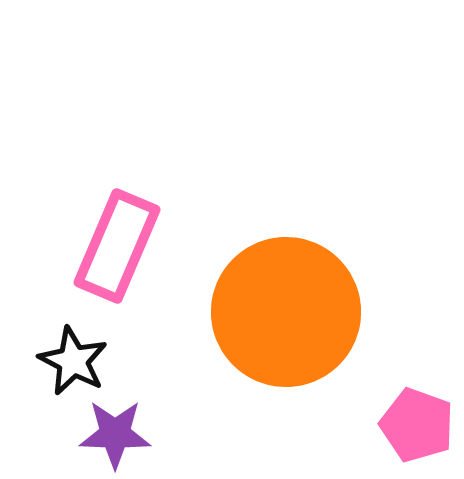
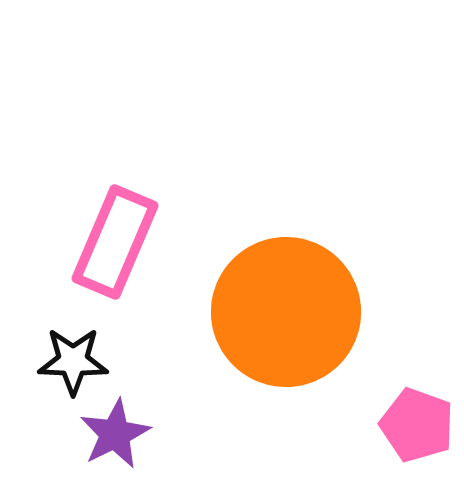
pink rectangle: moved 2 px left, 4 px up
black star: rotated 26 degrees counterclockwise
purple star: rotated 28 degrees counterclockwise
